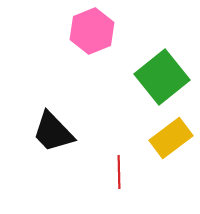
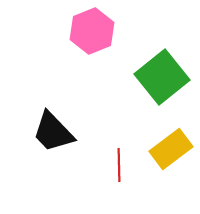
yellow rectangle: moved 11 px down
red line: moved 7 px up
